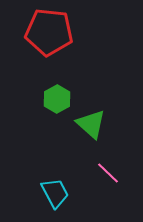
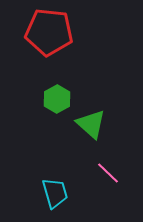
cyan trapezoid: rotated 12 degrees clockwise
